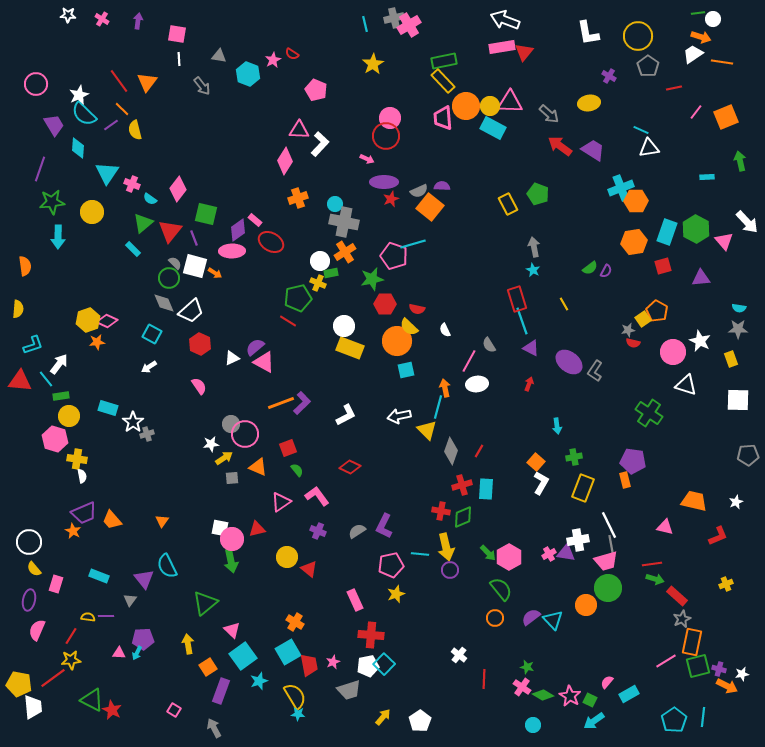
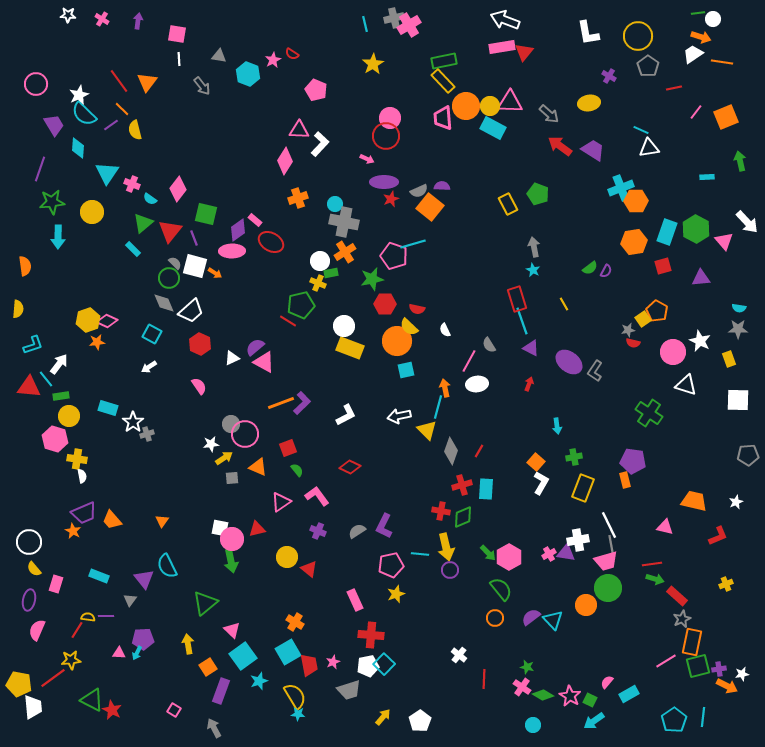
green pentagon at (298, 298): moved 3 px right, 7 px down
yellow rectangle at (731, 359): moved 2 px left
red triangle at (20, 381): moved 9 px right, 6 px down
red line at (71, 636): moved 6 px right, 6 px up
purple cross at (719, 669): rotated 24 degrees counterclockwise
